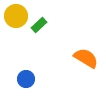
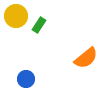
green rectangle: rotated 14 degrees counterclockwise
orange semicircle: rotated 110 degrees clockwise
